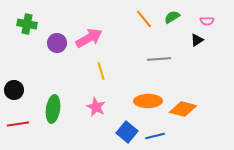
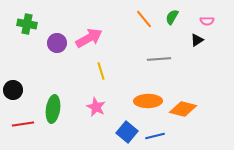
green semicircle: rotated 28 degrees counterclockwise
black circle: moved 1 px left
red line: moved 5 px right
